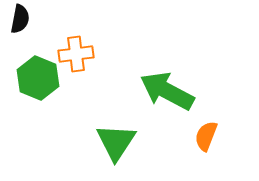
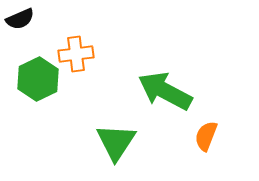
black semicircle: rotated 56 degrees clockwise
green hexagon: moved 1 px down; rotated 12 degrees clockwise
green arrow: moved 2 px left
